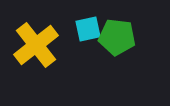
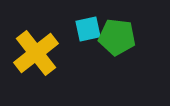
yellow cross: moved 8 px down
